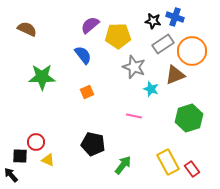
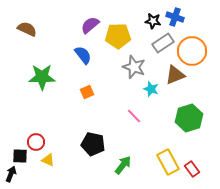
gray rectangle: moved 1 px up
pink line: rotated 35 degrees clockwise
black arrow: moved 1 px up; rotated 63 degrees clockwise
